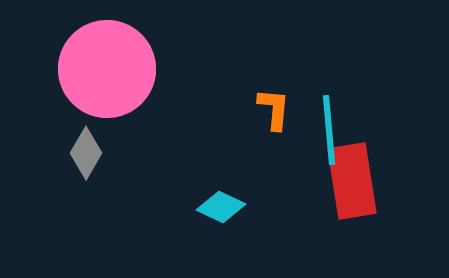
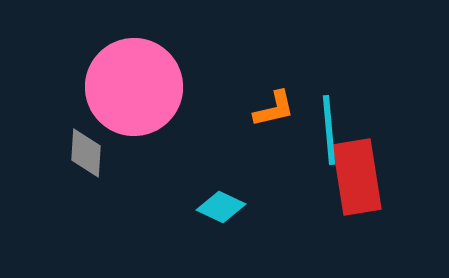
pink circle: moved 27 px right, 18 px down
orange L-shape: rotated 72 degrees clockwise
gray diamond: rotated 27 degrees counterclockwise
red rectangle: moved 5 px right, 4 px up
